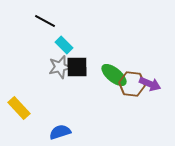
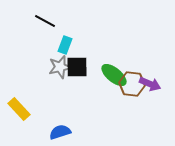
cyan rectangle: moved 1 px right; rotated 66 degrees clockwise
yellow rectangle: moved 1 px down
